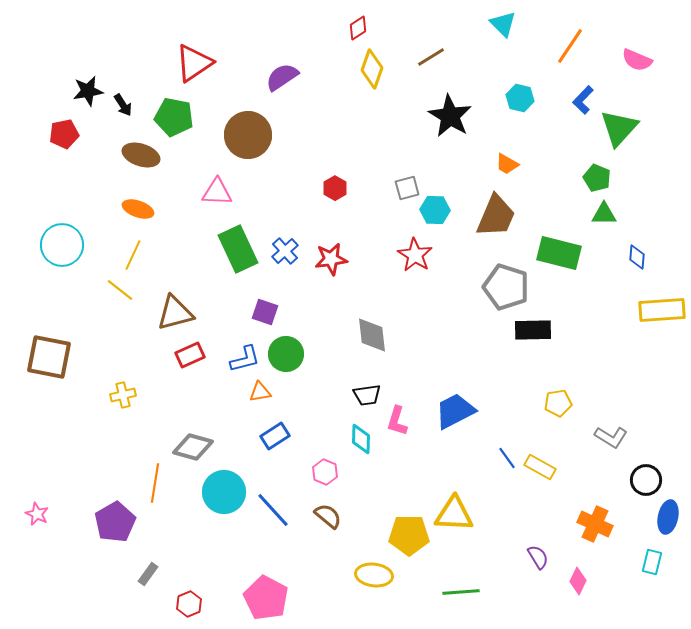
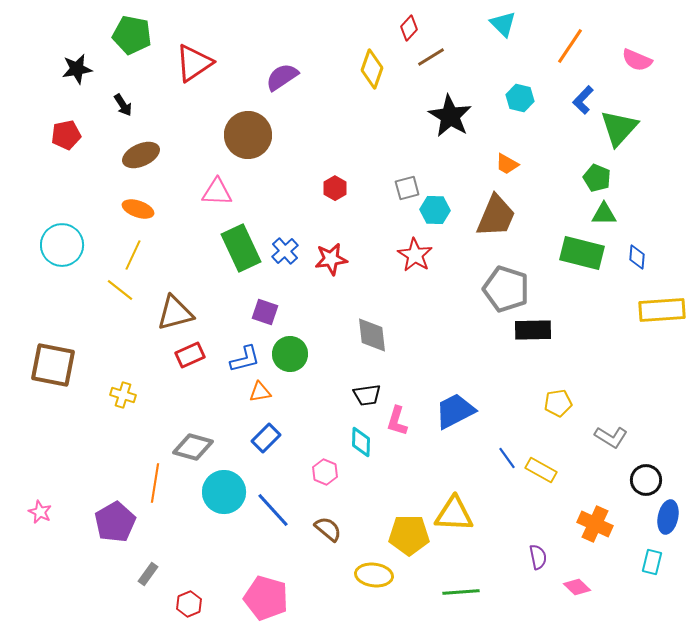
red diamond at (358, 28): moved 51 px right; rotated 15 degrees counterclockwise
black star at (88, 91): moved 11 px left, 22 px up
green pentagon at (174, 117): moved 42 px left, 82 px up
red pentagon at (64, 134): moved 2 px right, 1 px down
brown ellipse at (141, 155): rotated 42 degrees counterclockwise
green rectangle at (238, 249): moved 3 px right, 1 px up
green rectangle at (559, 253): moved 23 px right
gray pentagon at (506, 287): moved 2 px down
green circle at (286, 354): moved 4 px right
brown square at (49, 357): moved 4 px right, 8 px down
yellow cross at (123, 395): rotated 30 degrees clockwise
blue rectangle at (275, 436): moved 9 px left, 2 px down; rotated 12 degrees counterclockwise
cyan diamond at (361, 439): moved 3 px down
yellow rectangle at (540, 467): moved 1 px right, 3 px down
pink star at (37, 514): moved 3 px right, 2 px up
brown semicircle at (328, 516): moved 13 px down
purple semicircle at (538, 557): rotated 20 degrees clockwise
pink diamond at (578, 581): moved 1 px left, 6 px down; rotated 72 degrees counterclockwise
pink pentagon at (266, 598): rotated 12 degrees counterclockwise
